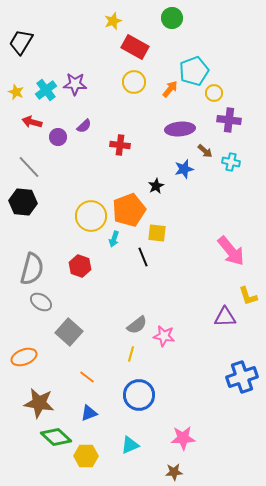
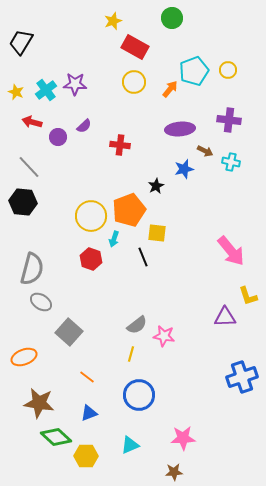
yellow circle at (214, 93): moved 14 px right, 23 px up
brown arrow at (205, 151): rotated 14 degrees counterclockwise
red hexagon at (80, 266): moved 11 px right, 7 px up
